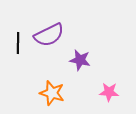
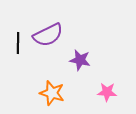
purple semicircle: moved 1 px left
pink star: moved 2 px left
